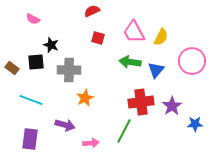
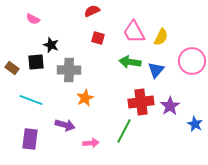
purple star: moved 2 px left
blue star: rotated 28 degrees clockwise
